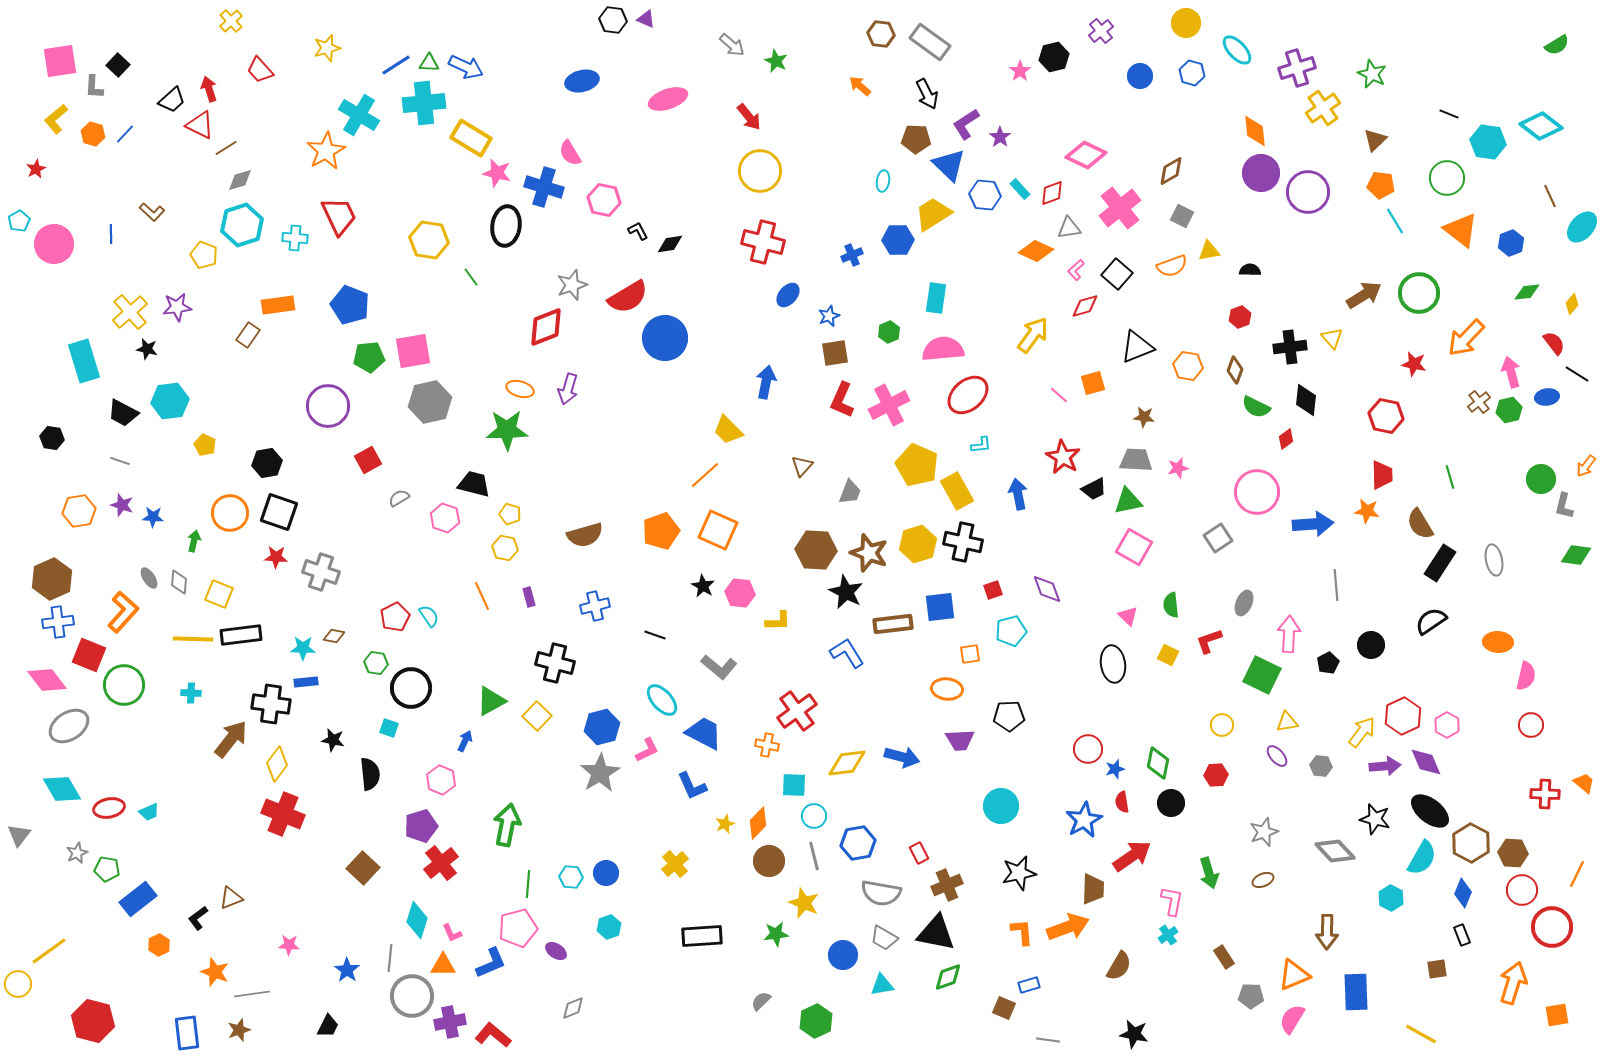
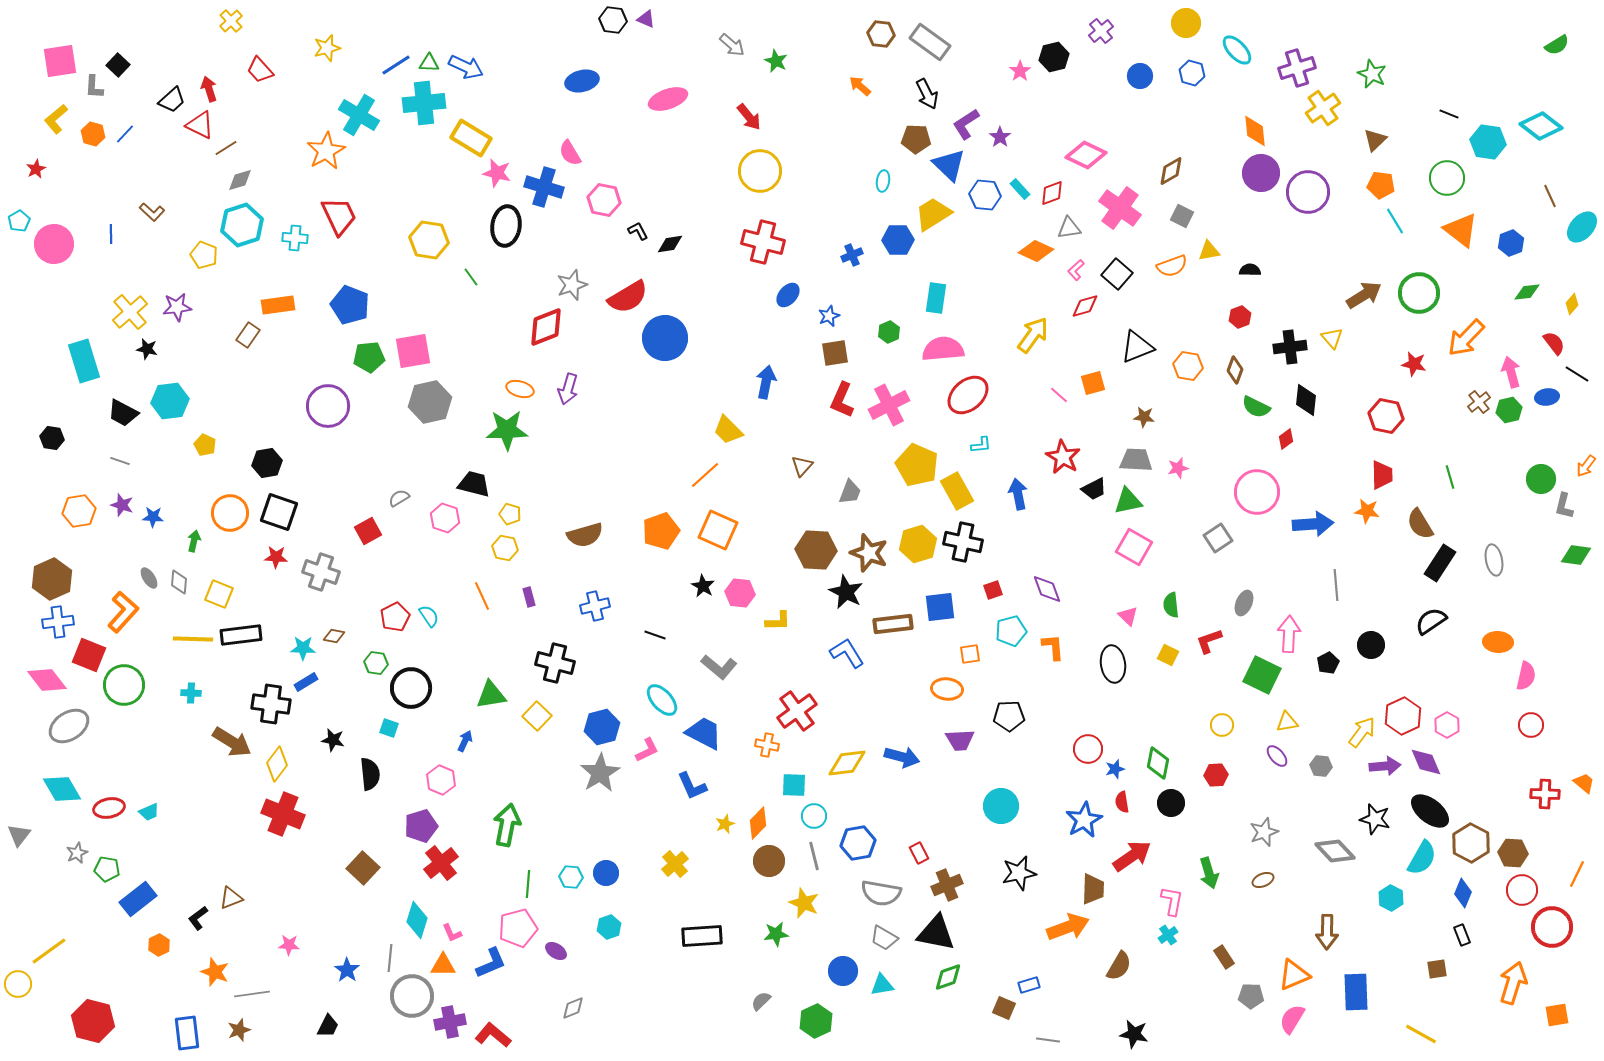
pink cross at (1120, 208): rotated 15 degrees counterclockwise
red square at (368, 460): moved 71 px down
blue rectangle at (306, 682): rotated 25 degrees counterclockwise
green triangle at (491, 701): moved 6 px up; rotated 20 degrees clockwise
brown arrow at (231, 739): moved 1 px right, 3 px down; rotated 84 degrees clockwise
orange L-shape at (1022, 932): moved 31 px right, 285 px up
blue circle at (843, 955): moved 16 px down
